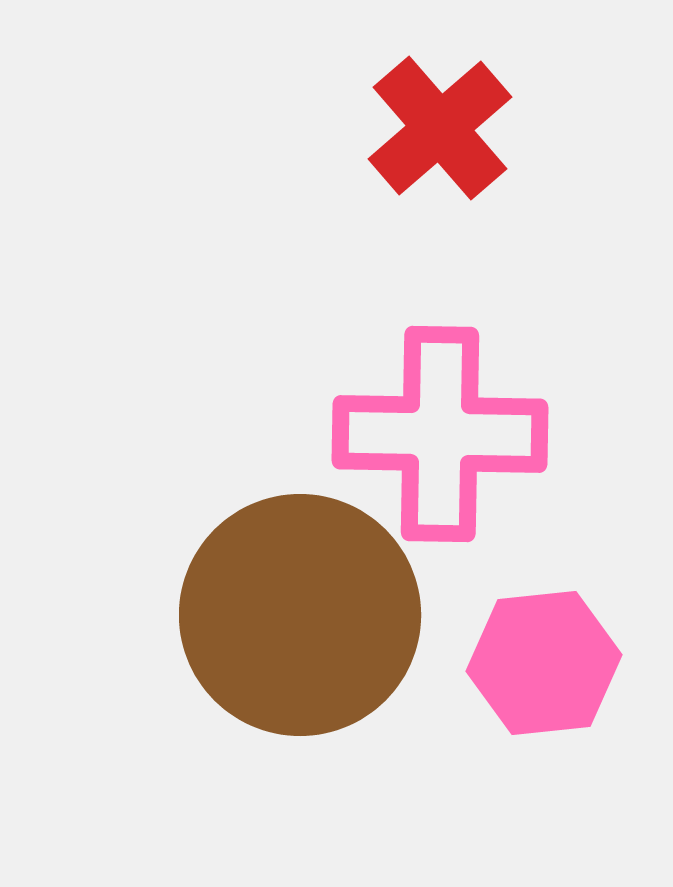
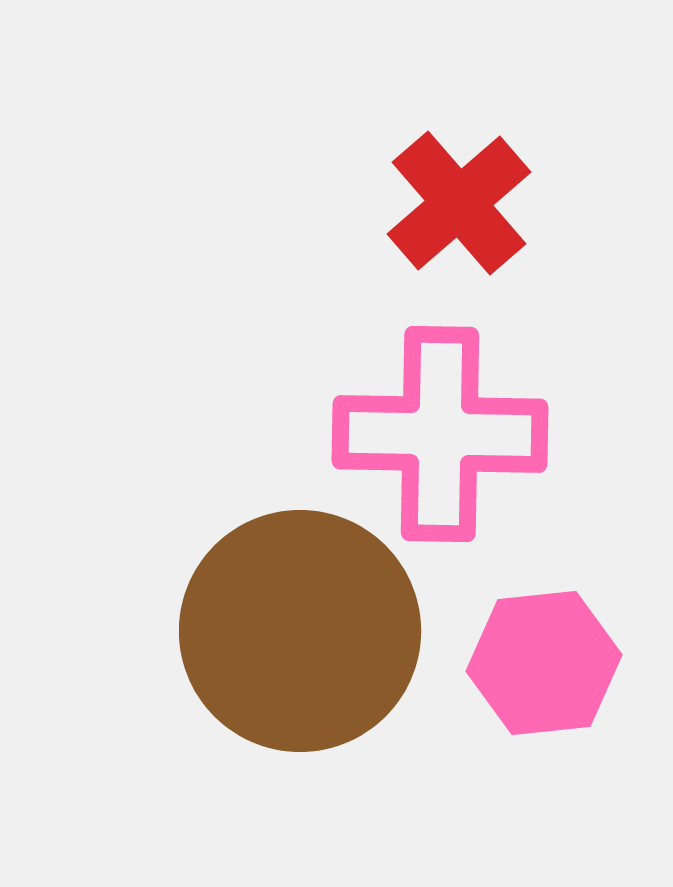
red cross: moved 19 px right, 75 px down
brown circle: moved 16 px down
